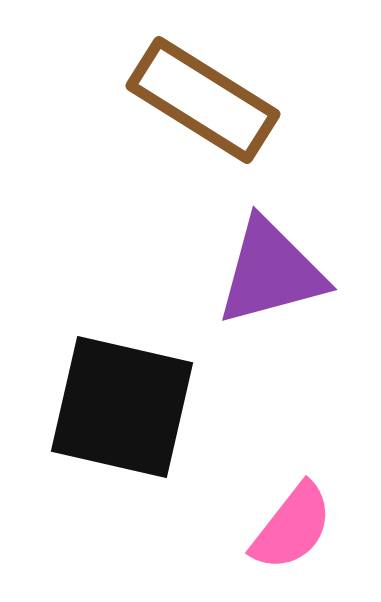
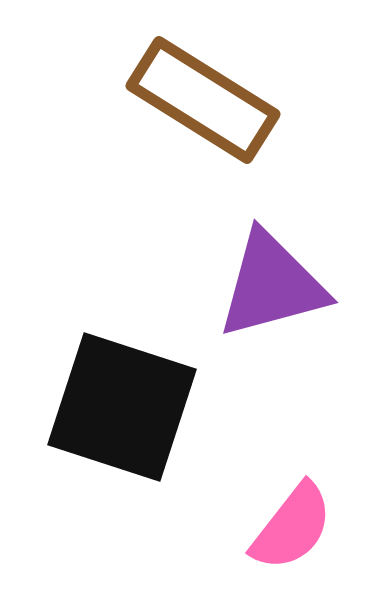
purple triangle: moved 1 px right, 13 px down
black square: rotated 5 degrees clockwise
